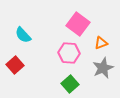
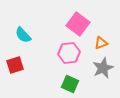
pink hexagon: rotated 10 degrees counterclockwise
red square: rotated 24 degrees clockwise
green square: rotated 24 degrees counterclockwise
